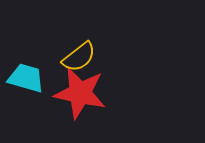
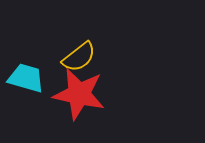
red star: moved 1 px left, 1 px down
